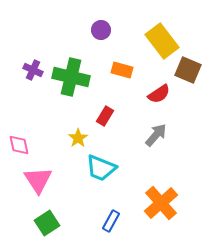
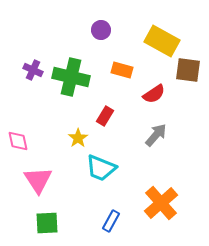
yellow rectangle: rotated 24 degrees counterclockwise
brown square: rotated 16 degrees counterclockwise
red semicircle: moved 5 px left
pink diamond: moved 1 px left, 4 px up
green square: rotated 30 degrees clockwise
